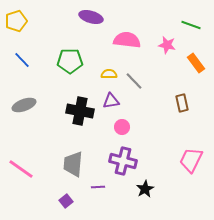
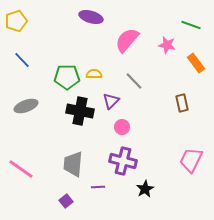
pink semicircle: rotated 56 degrees counterclockwise
green pentagon: moved 3 px left, 16 px down
yellow semicircle: moved 15 px left
purple triangle: rotated 36 degrees counterclockwise
gray ellipse: moved 2 px right, 1 px down
